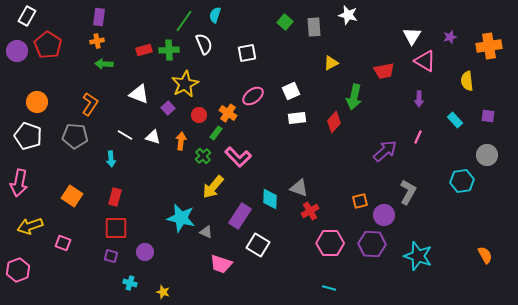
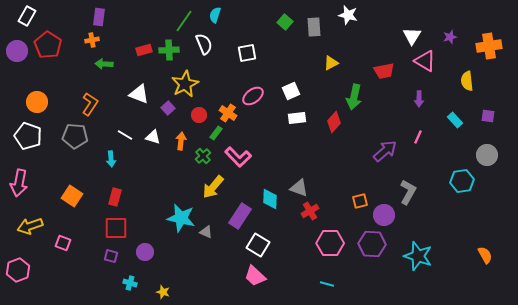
orange cross at (97, 41): moved 5 px left, 1 px up
pink trapezoid at (221, 264): moved 34 px right, 12 px down; rotated 25 degrees clockwise
cyan line at (329, 288): moved 2 px left, 4 px up
